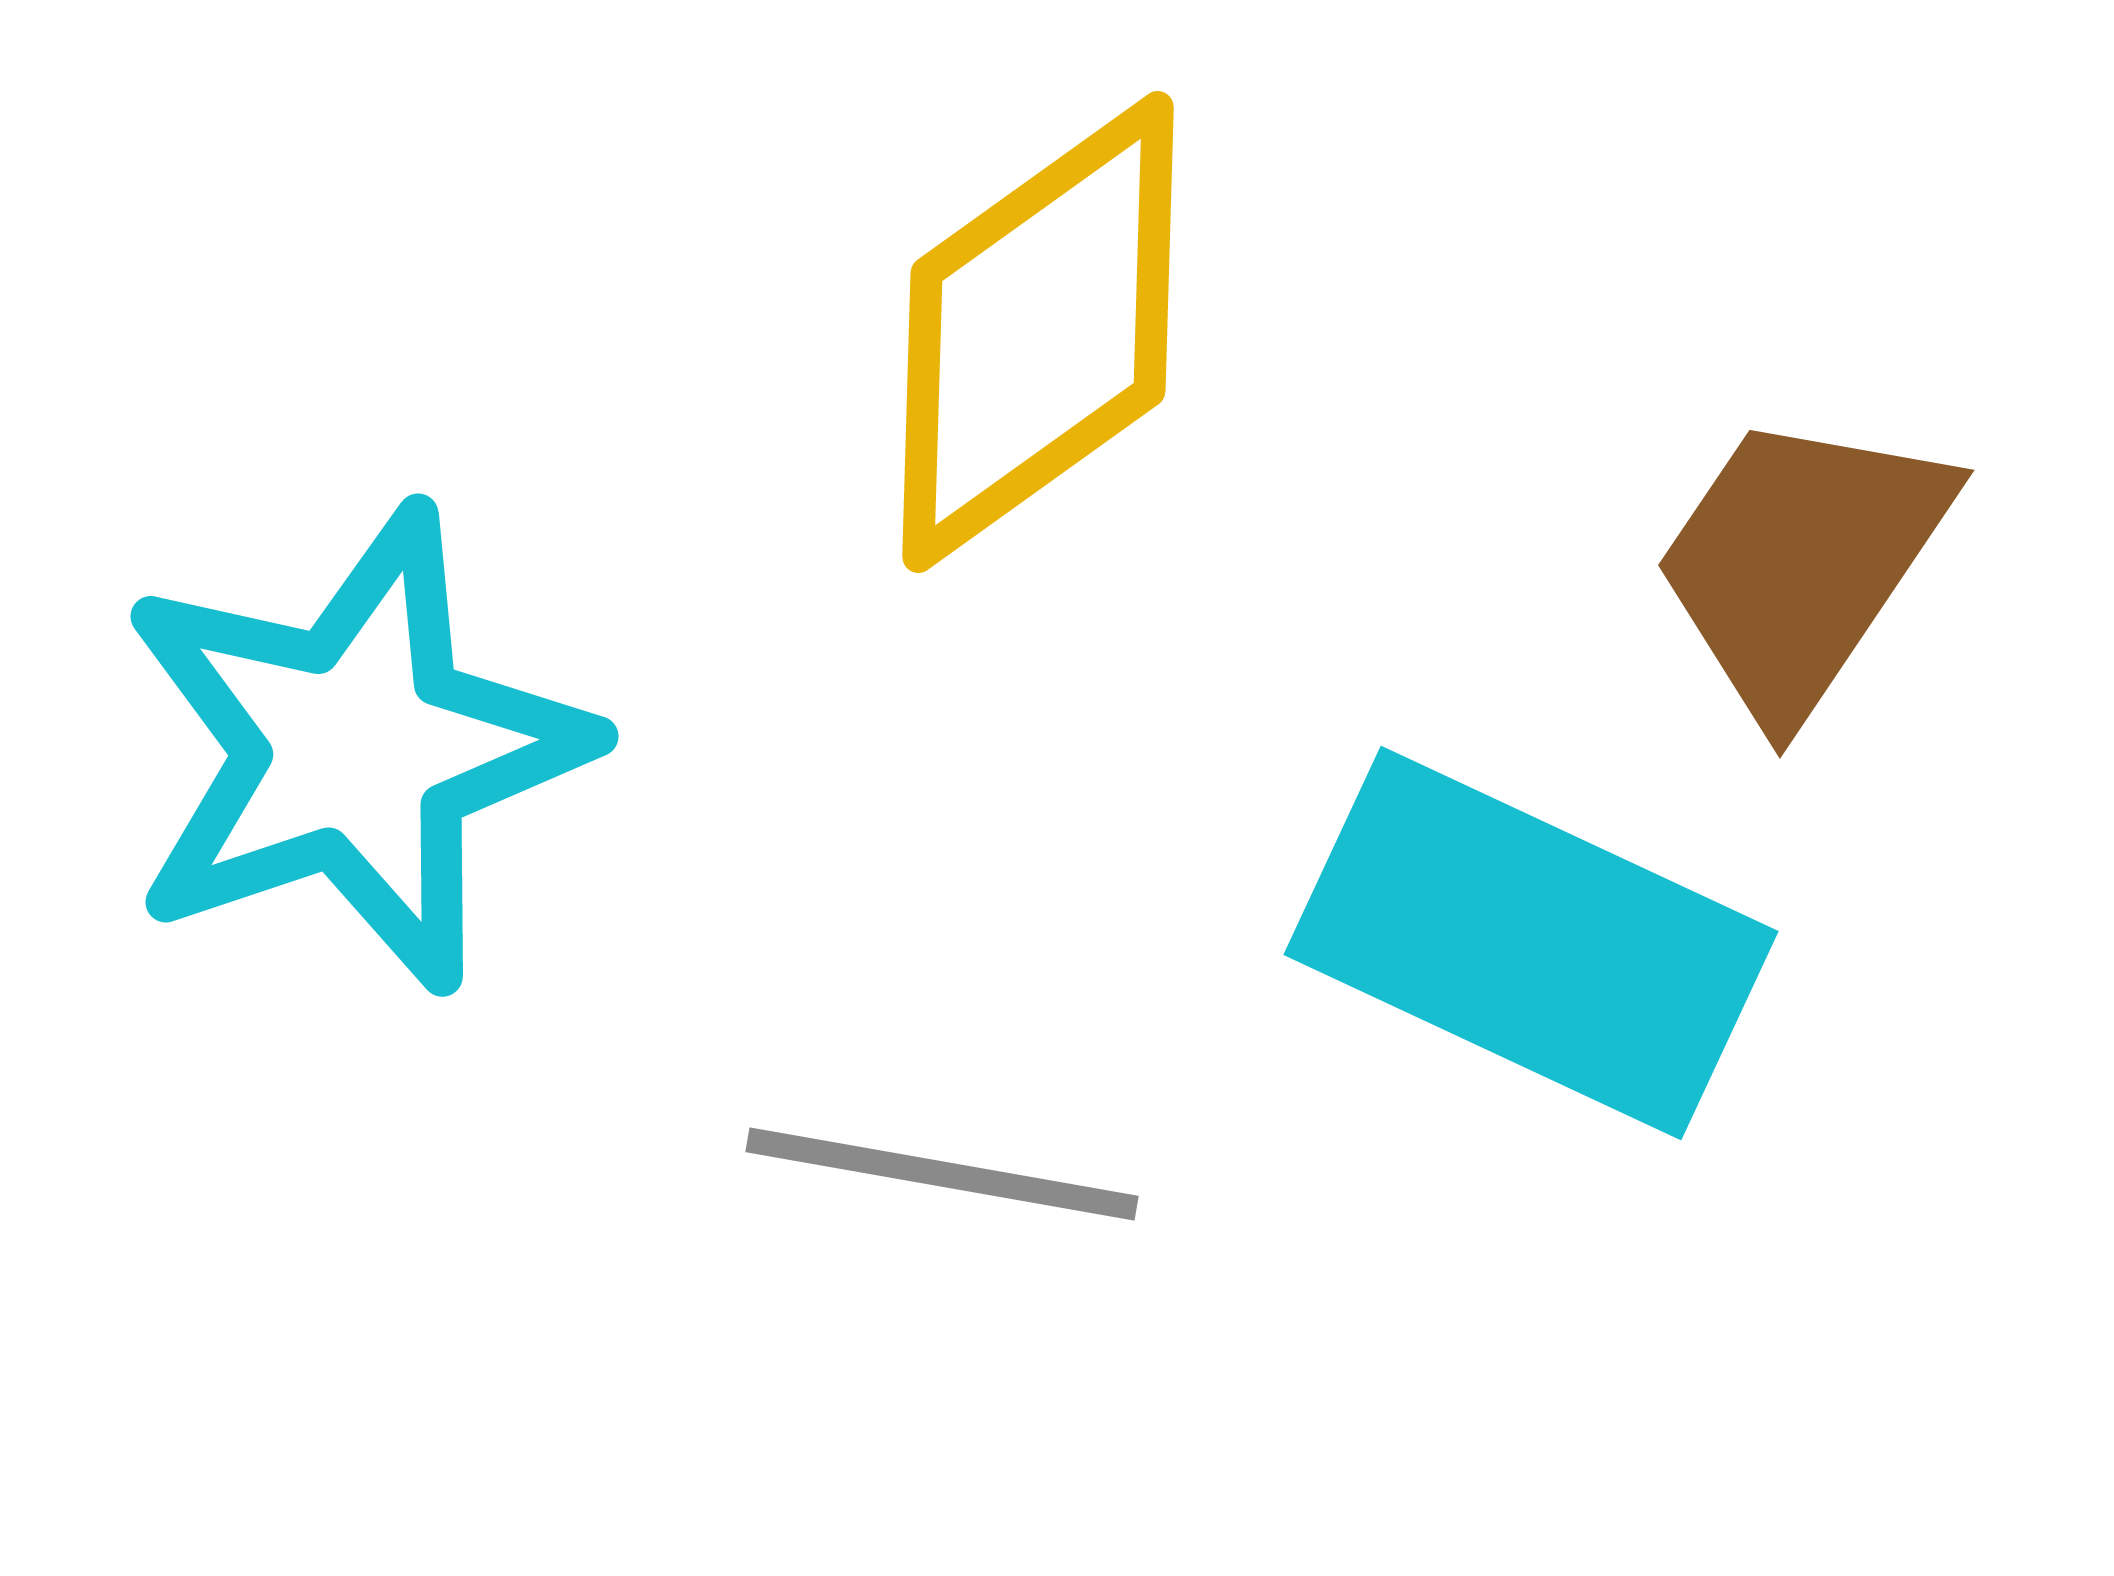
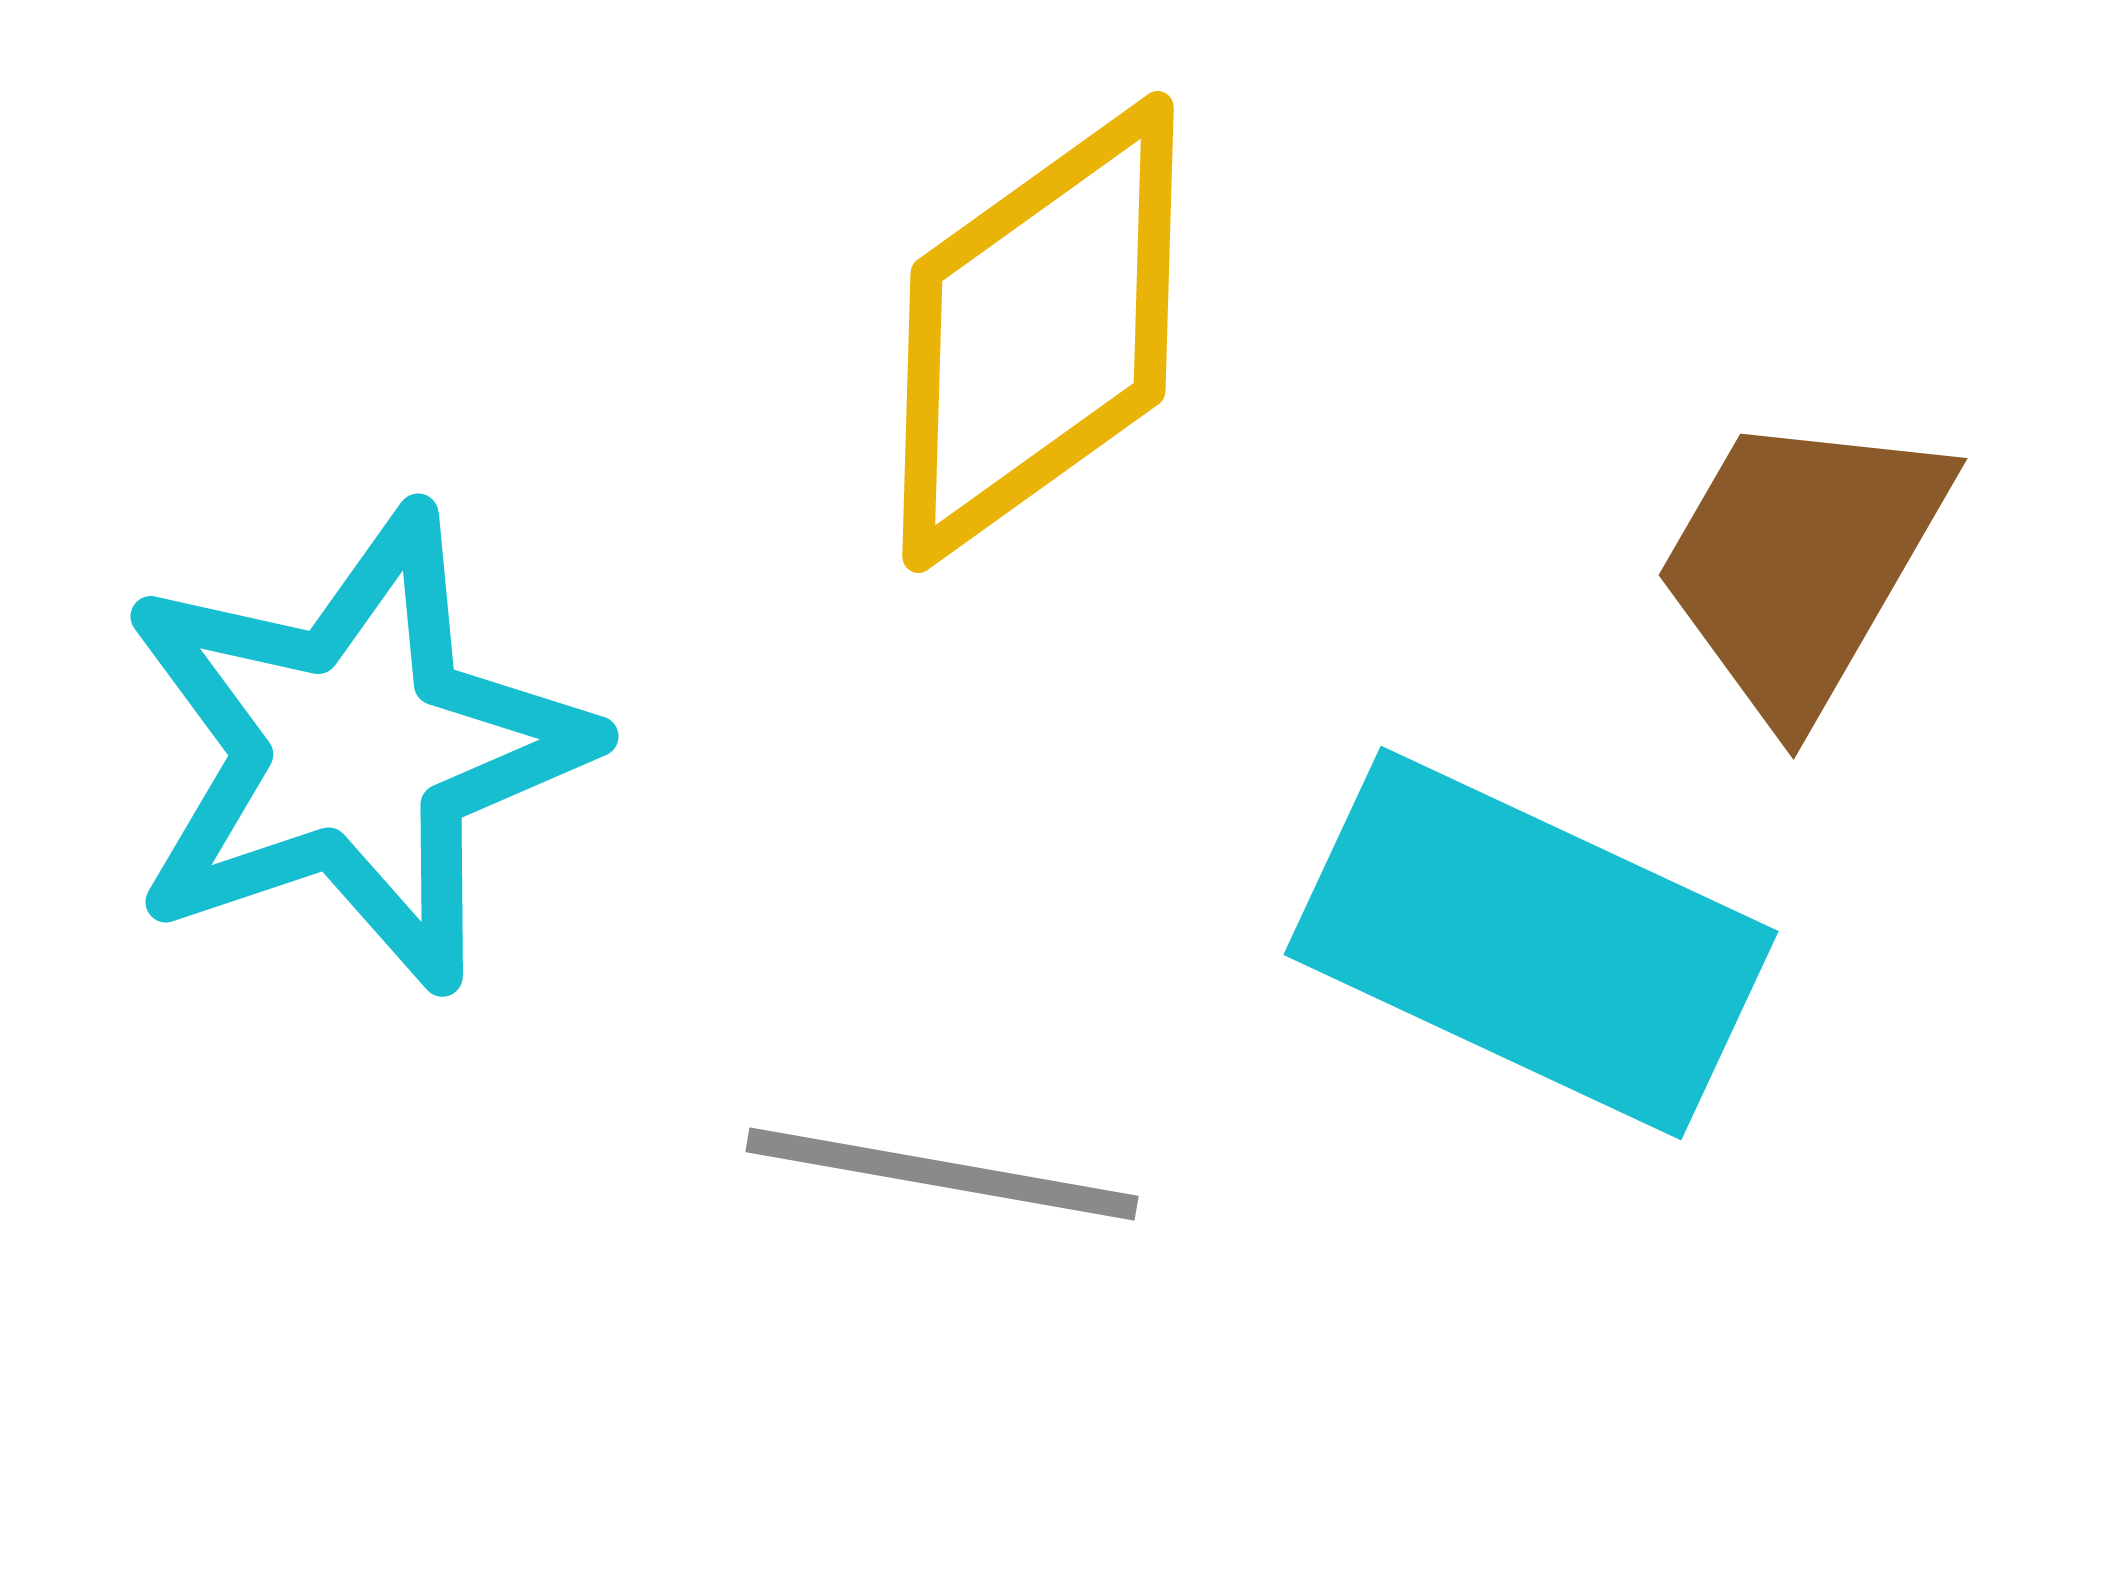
brown trapezoid: rotated 4 degrees counterclockwise
